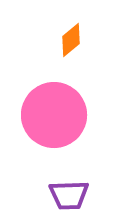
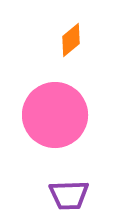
pink circle: moved 1 px right
